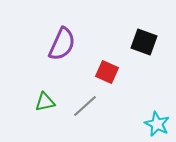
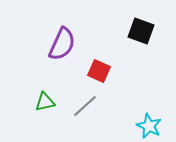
black square: moved 3 px left, 11 px up
red square: moved 8 px left, 1 px up
cyan star: moved 8 px left, 2 px down
